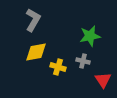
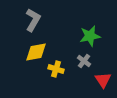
gray cross: moved 1 px right; rotated 24 degrees clockwise
yellow cross: moved 2 px left, 2 px down
